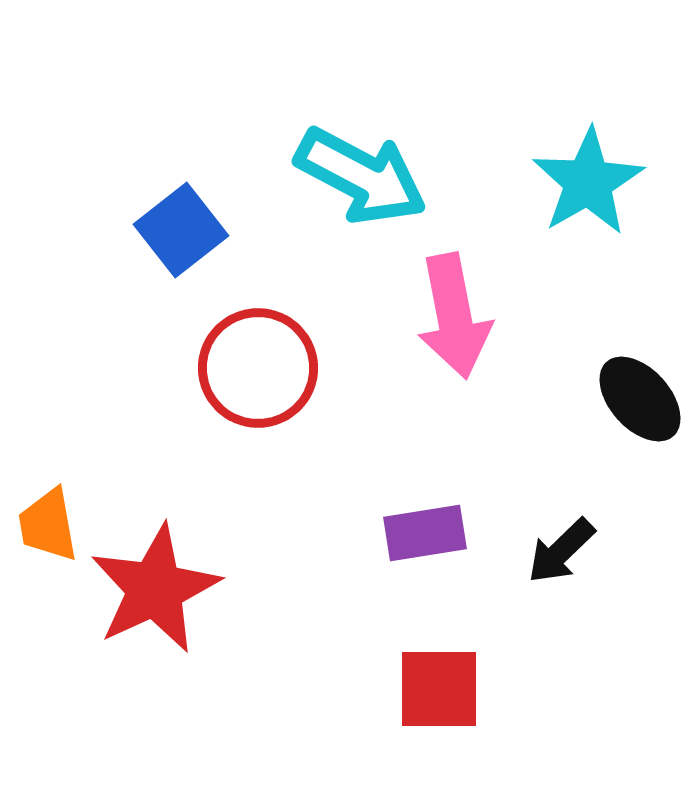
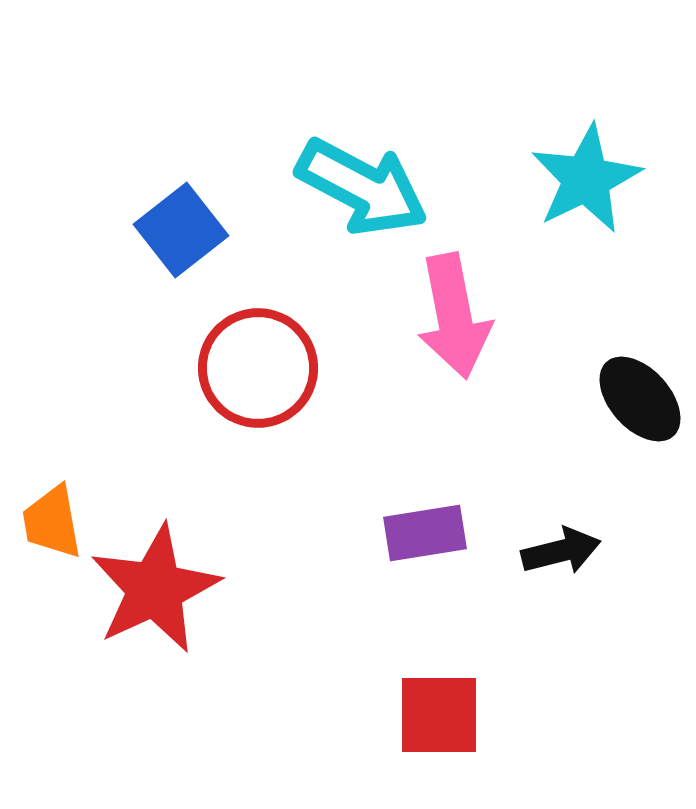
cyan arrow: moved 1 px right, 11 px down
cyan star: moved 2 px left, 3 px up; rotated 4 degrees clockwise
orange trapezoid: moved 4 px right, 3 px up
black arrow: rotated 150 degrees counterclockwise
red square: moved 26 px down
